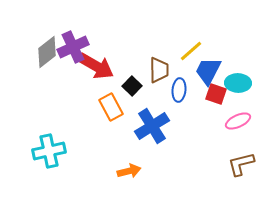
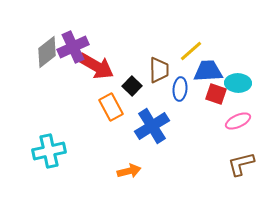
blue trapezoid: rotated 60 degrees clockwise
blue ellipse: moved 1 px right, 1 px up
